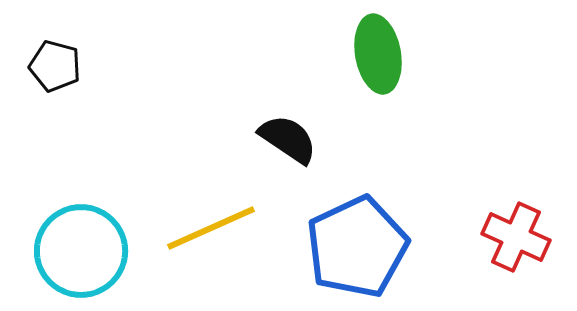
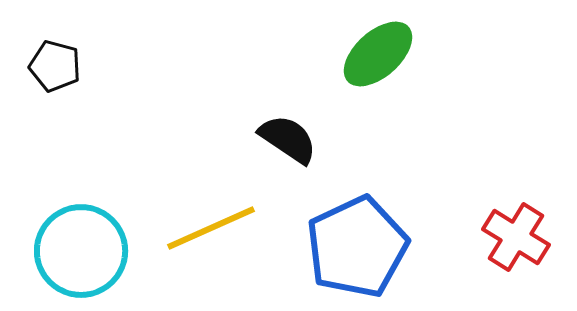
green ellipse: rotated 58 degrees clockwise
red cross: rotated 8 degrees clockwise
